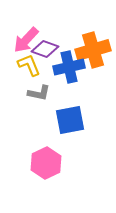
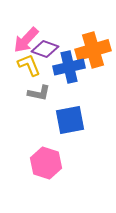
pink hexagon: rotated 16 degrees counterclockwise
